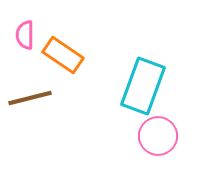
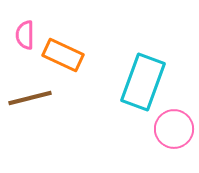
orange rectangle: rotated 9 degrees counterclockwise
cyan rectangle: moved 4 px up
pink circle: moved 16 px right, 7 px up
